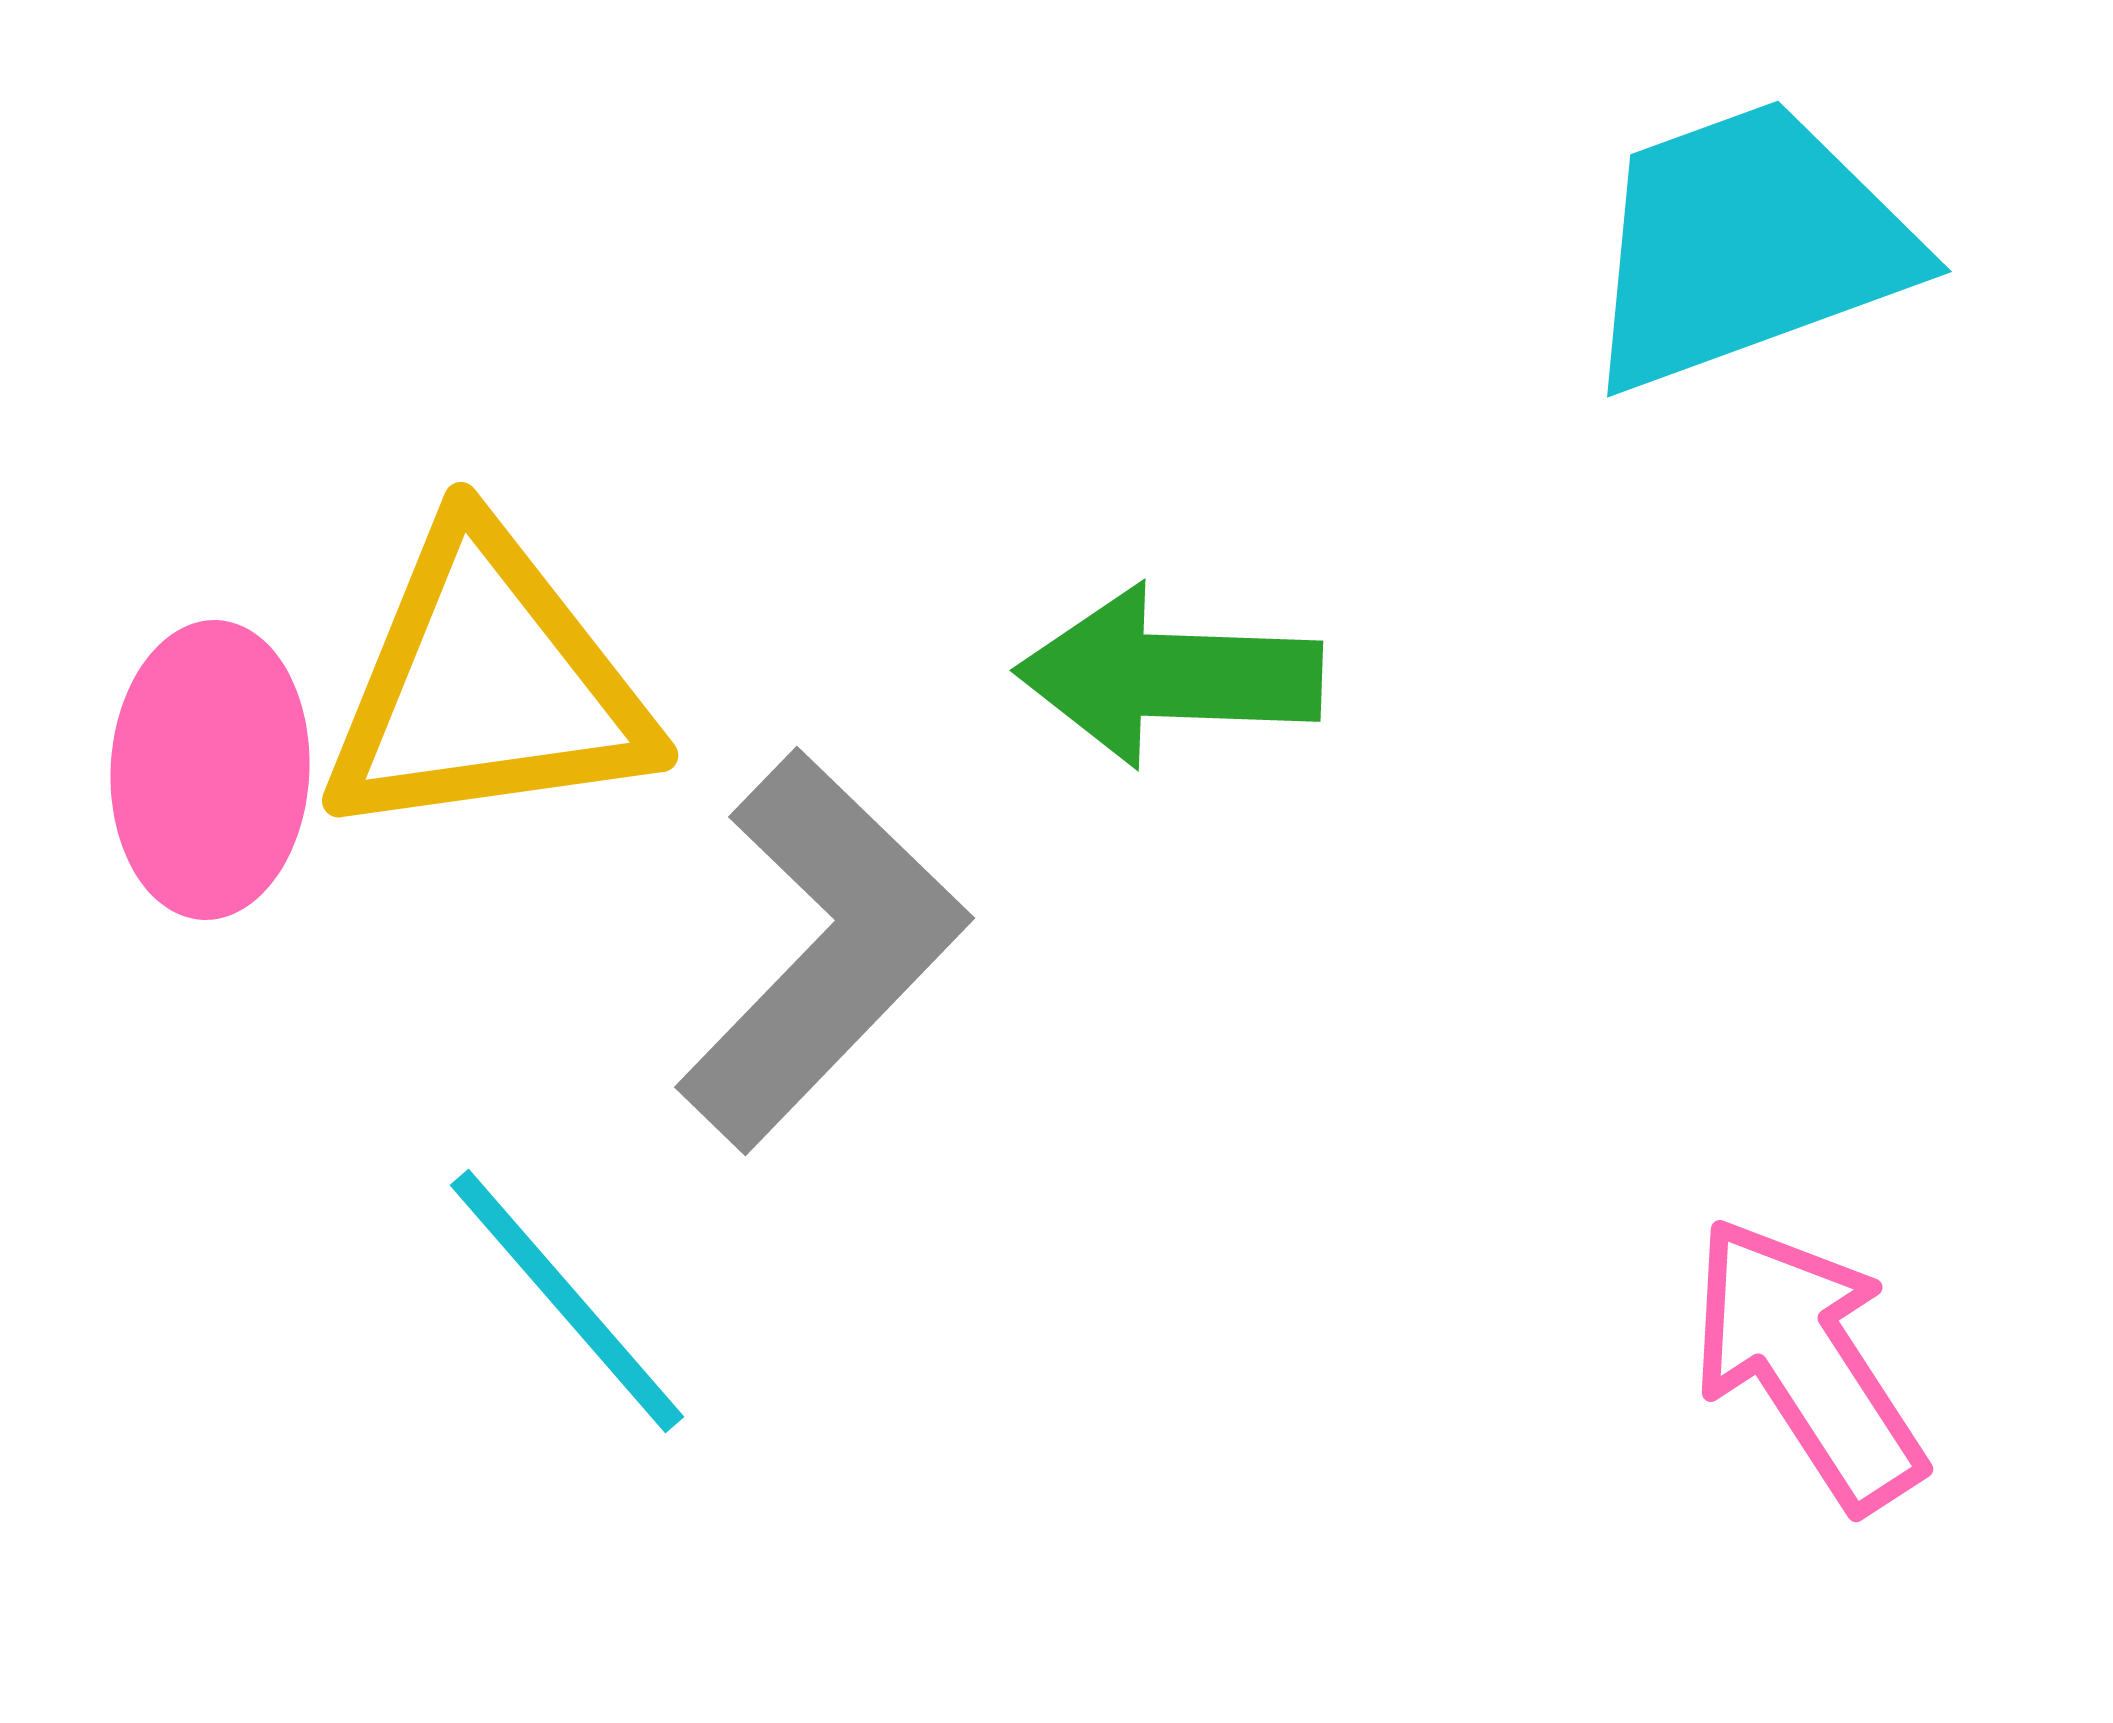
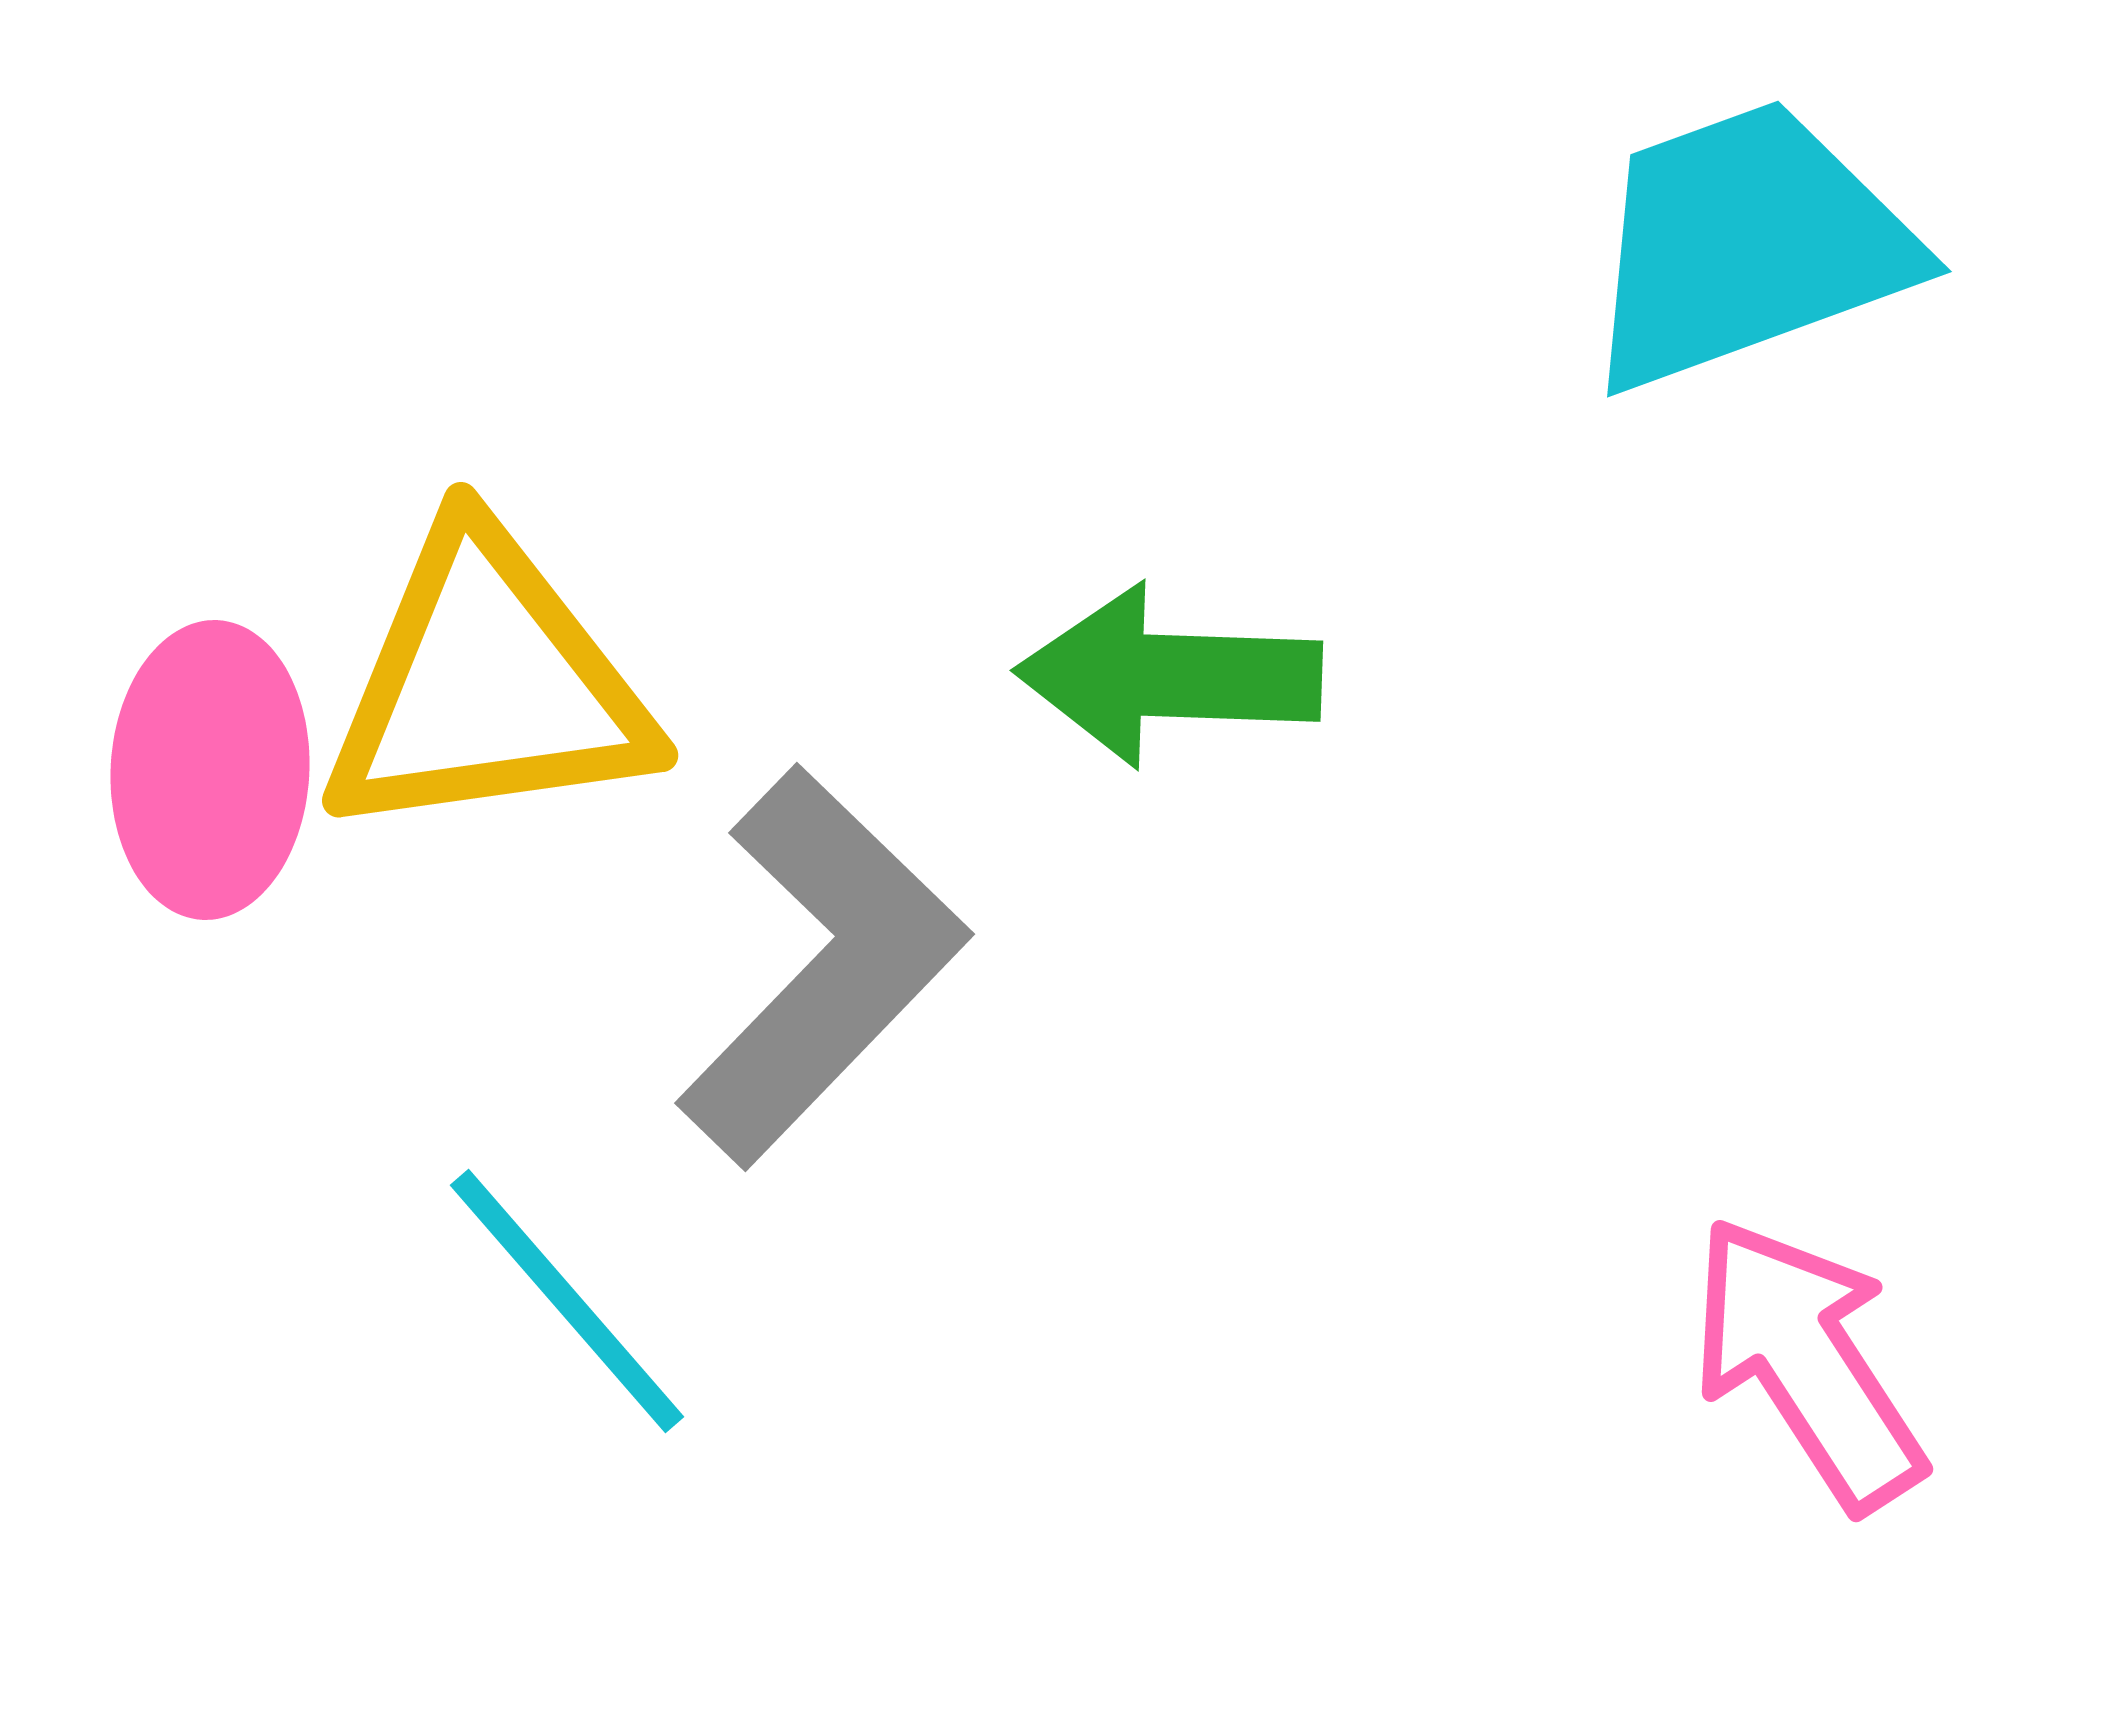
gray L-shape: moved 16 px down
